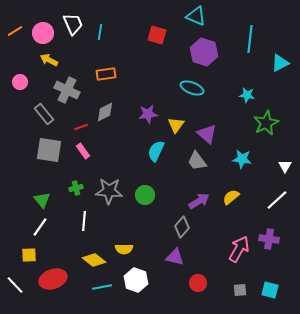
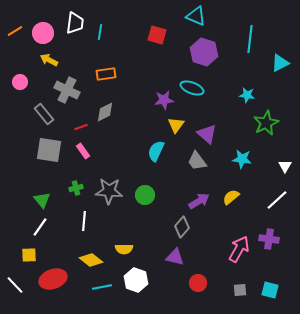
white trapezoid at (73, 24): moved 2 px right, 1 px up; rotated 30 degrees clockwise
purple star at (148, 114): moved 16 px right, 14 px up
yellow diamond at (94, 260): moved 3 px left
